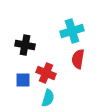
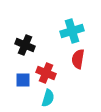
black cross: rotated 12 degrees clockwise
